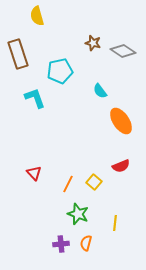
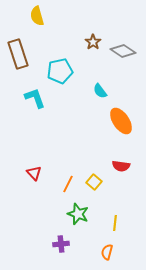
brown star: moved 1 px up; rotated 21 degrees clockwise
red semicircle: rotated 30 degrees clockwise
orange semicircle: moved 21 px right, 9 px down
